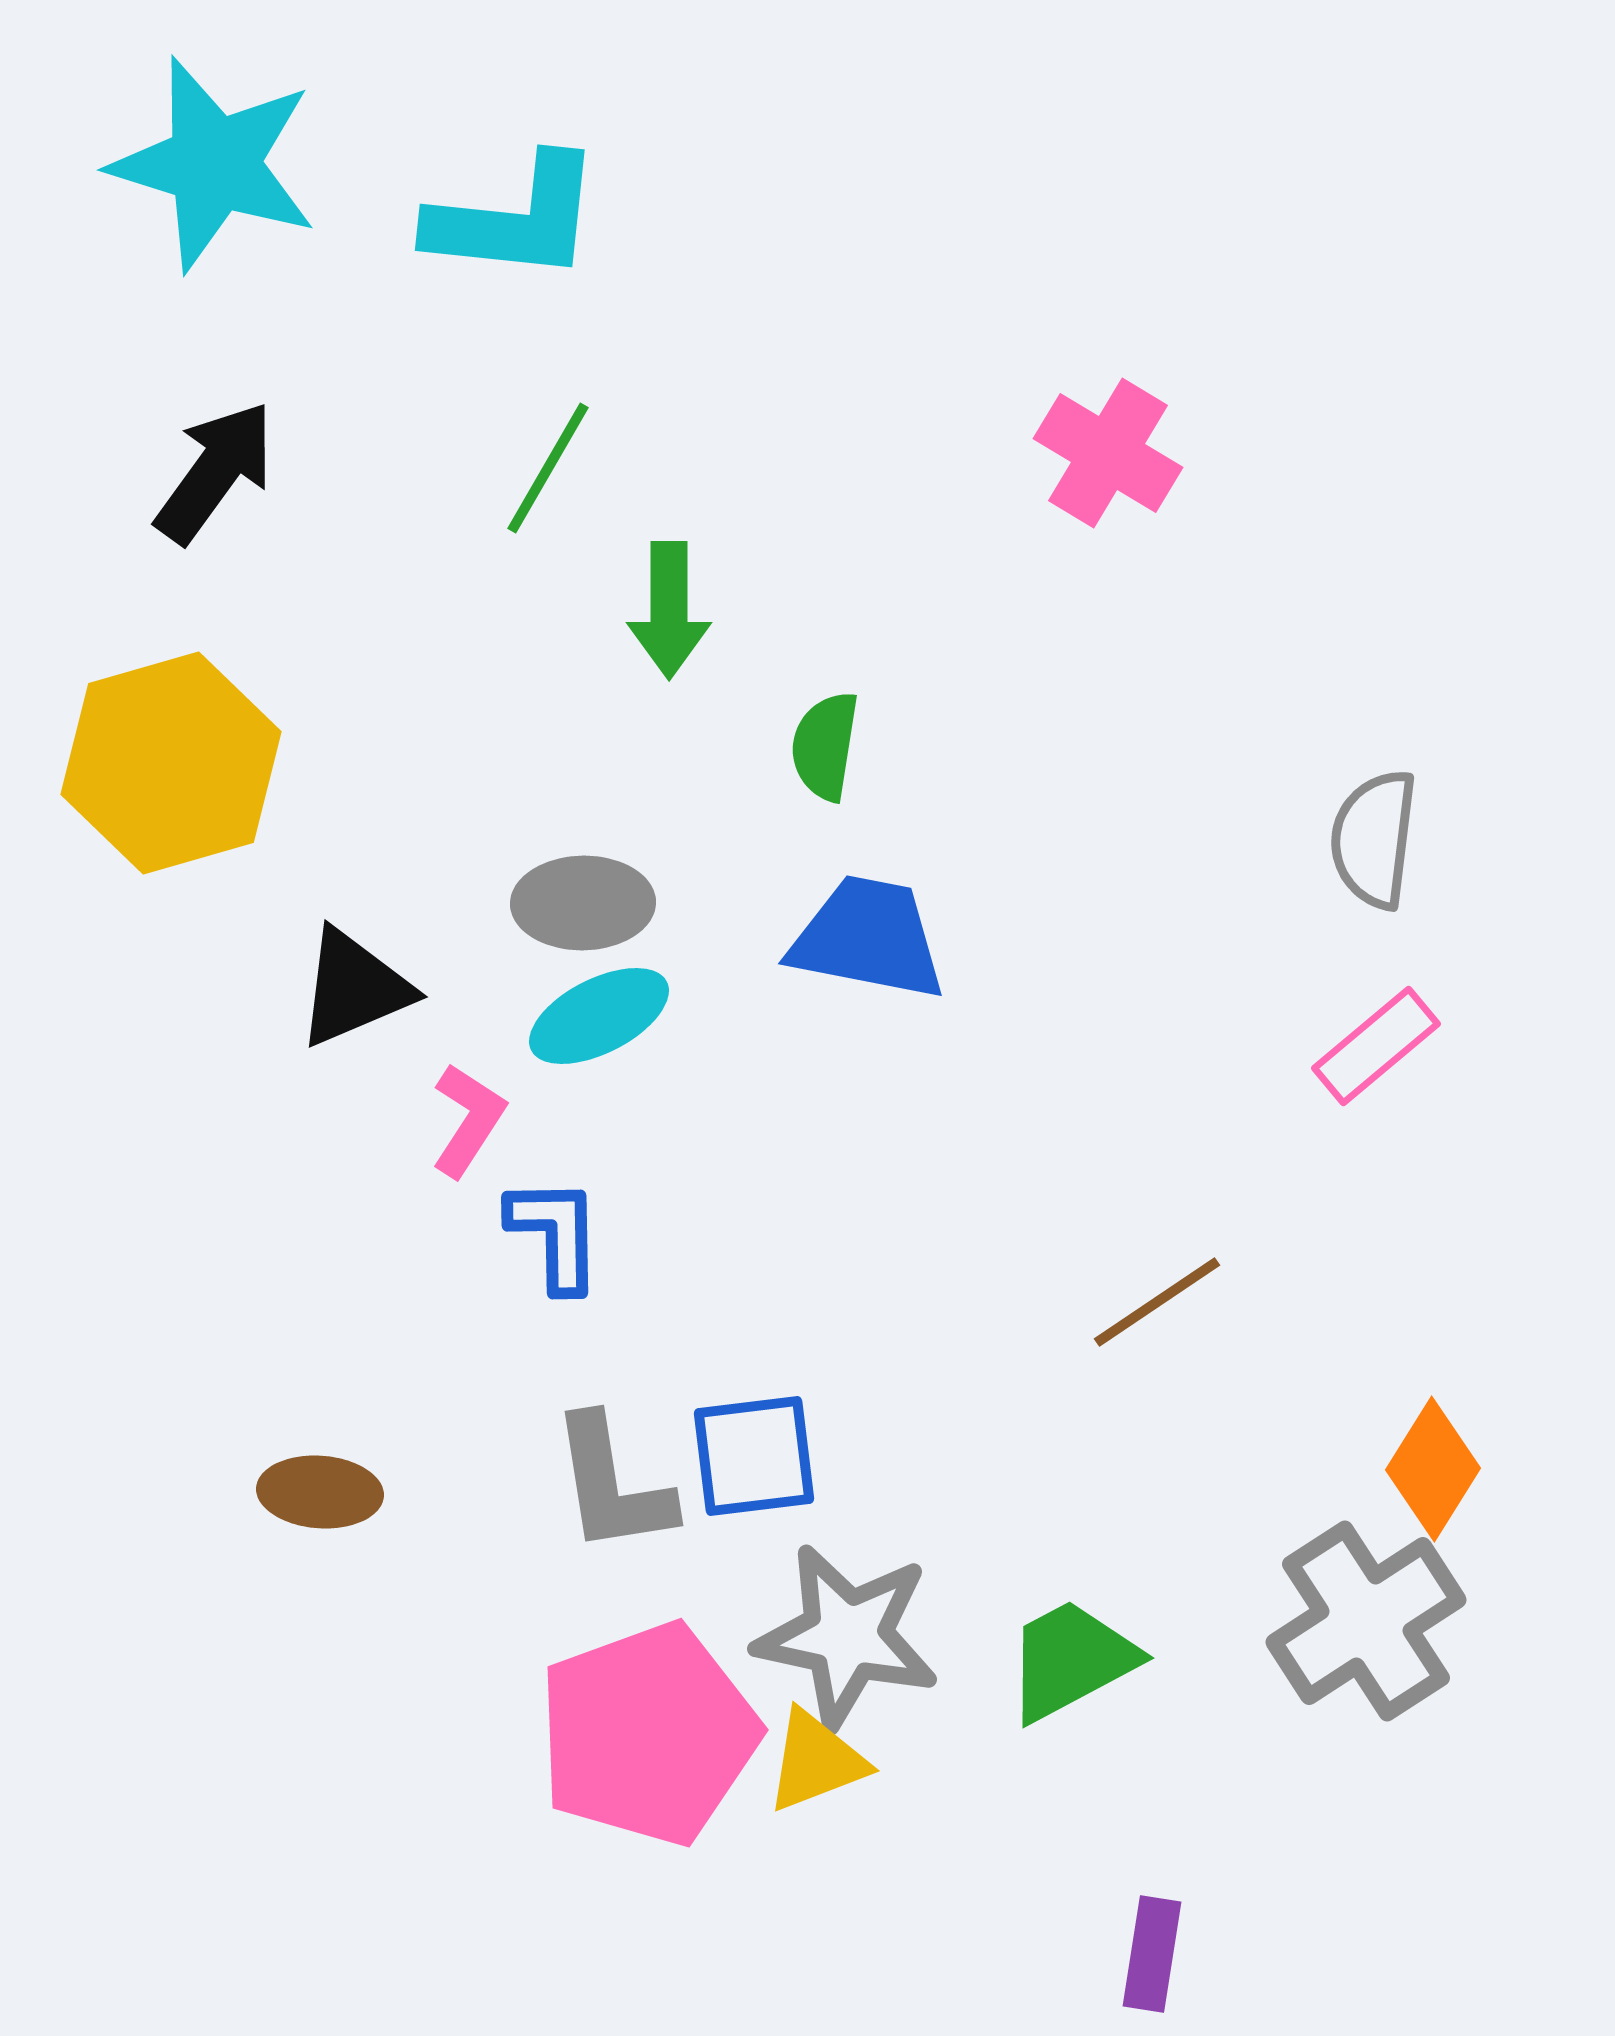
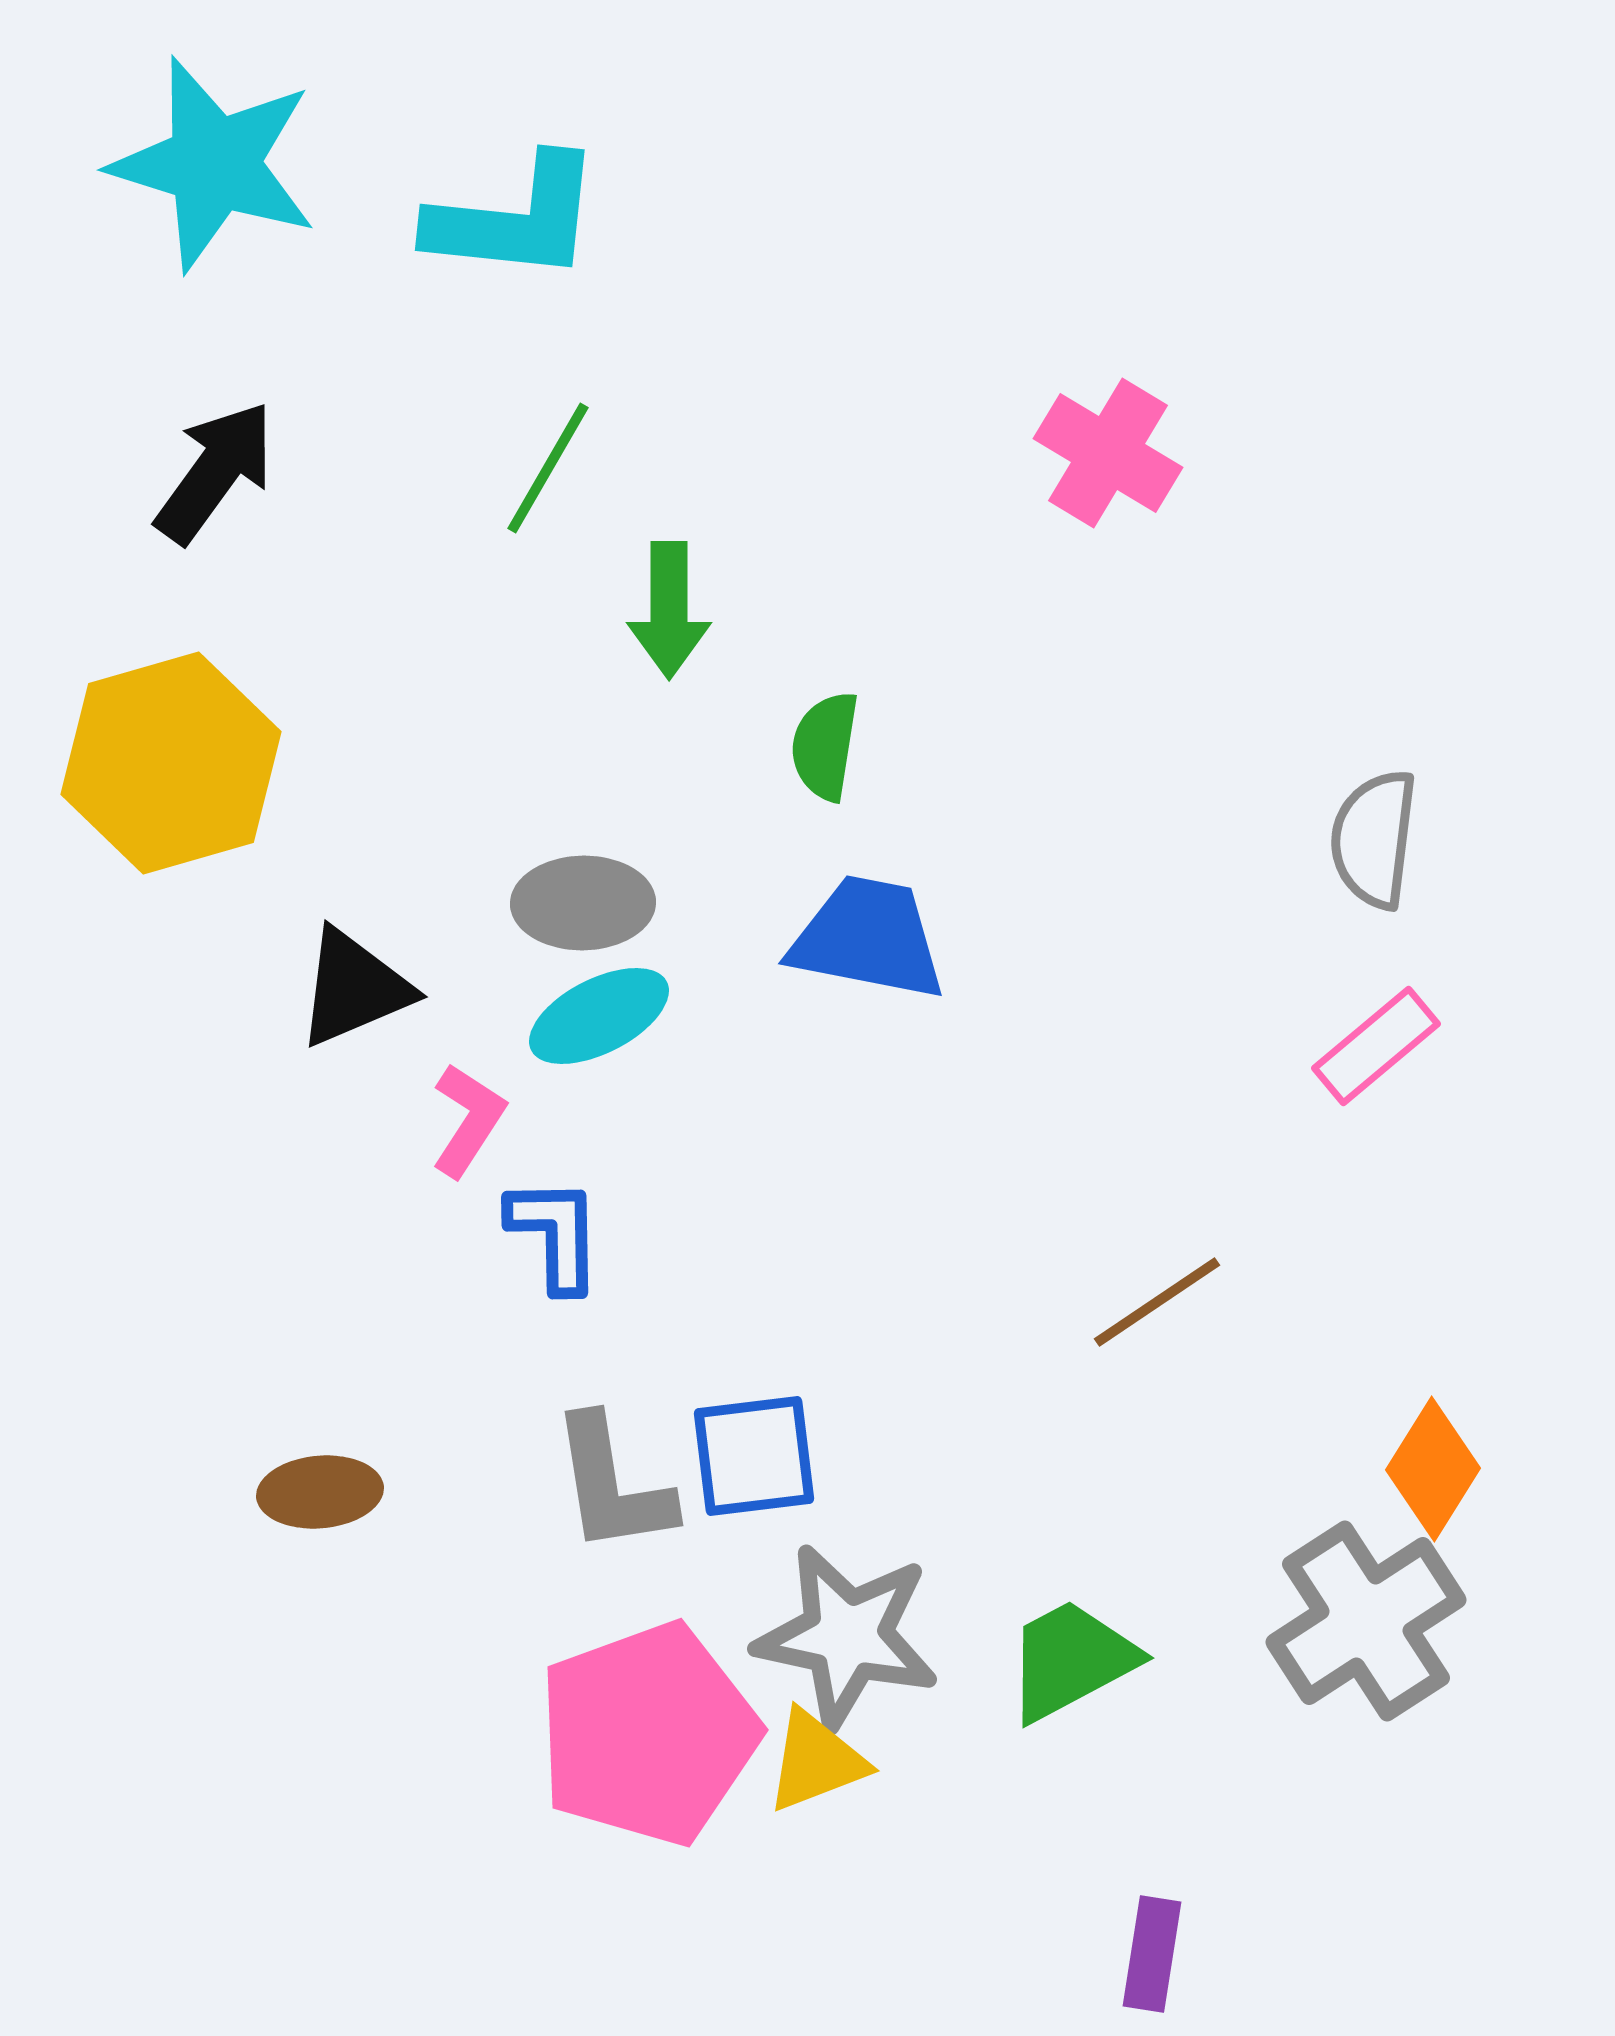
brown ellipse: rotated 9 degrees counterclockwise
